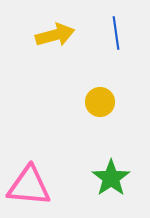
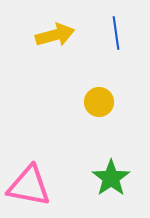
yellow circle: moved 1 px left
pink triangle: rotated 6 degrees clockwise
